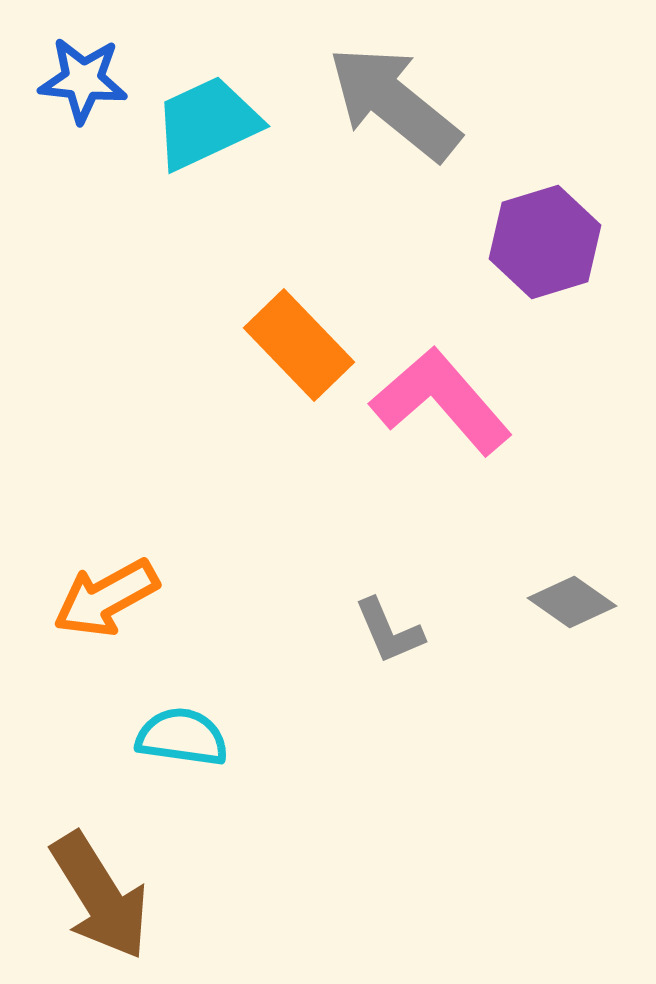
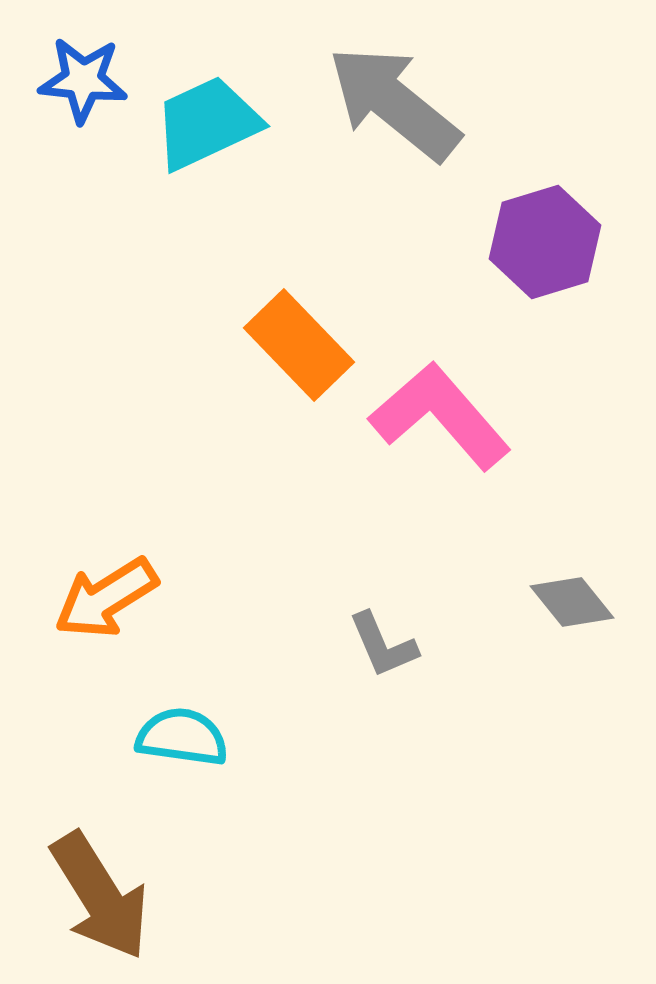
pink L-shape: moved 1 px left, 15 px down
orange arrow: rotated 3 degrees counterclockwise
gray diamond: rotated 16 degrees clockwise
gray L-shape: moved 6 px left, 14 px down
